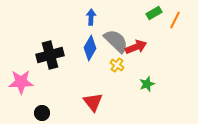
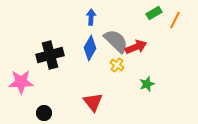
black circle: moved 2 px right
